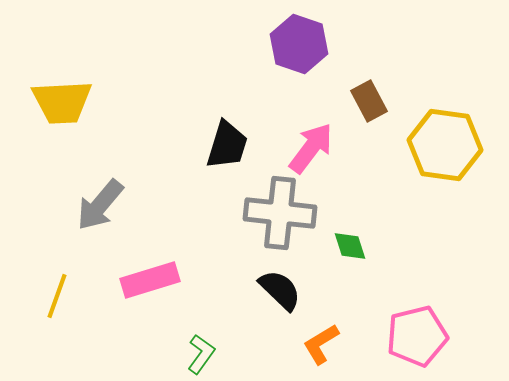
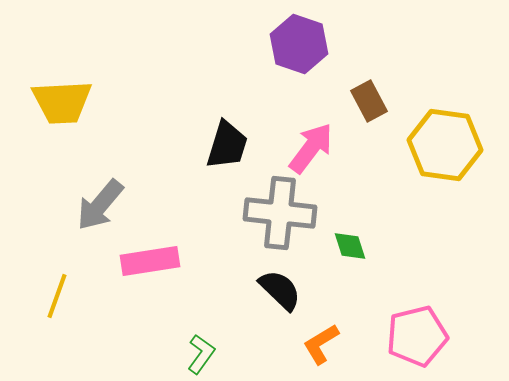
pink rectangle: moved 19 px up; rotated 8 degrees clockwise
